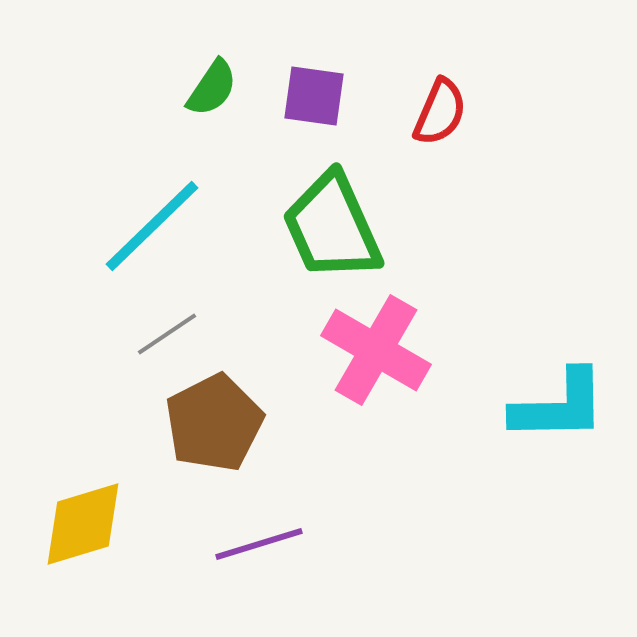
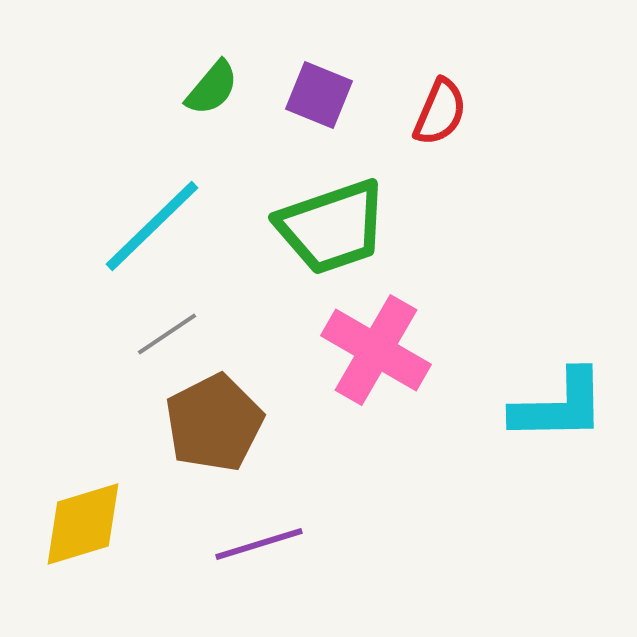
green semicircle: rotated 6 degrees clockwise
purple square: moved 5 px right, 1 px up; rotated 14 degrees clockwise
green trapezoid: rotated 85 degrees counterclockwise
